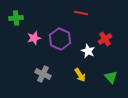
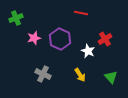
green cross: rotated 16 degrees counterclockwise
